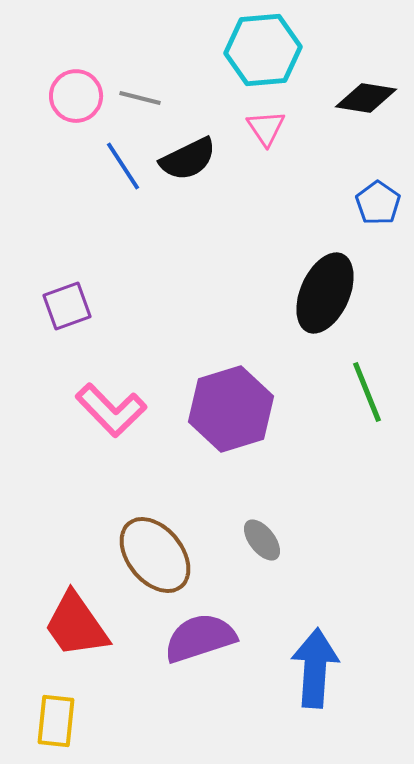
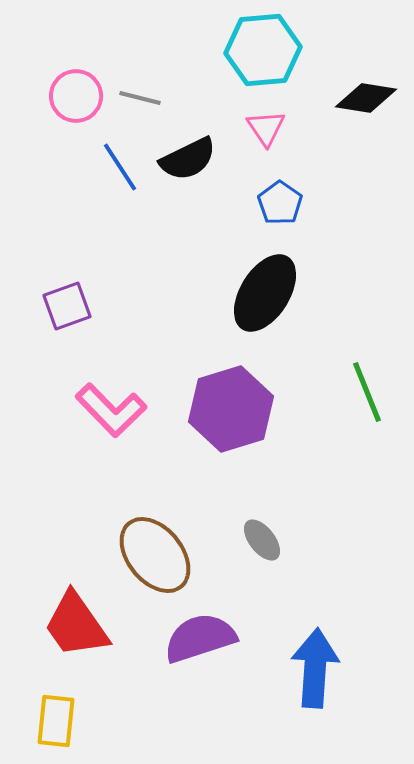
blue line: moved 3 px left, 1 px down
blue pentagon: moved 98 px left
black ellipse: moved 60 px left; rotated 8 degrees clockwise
